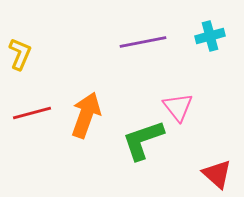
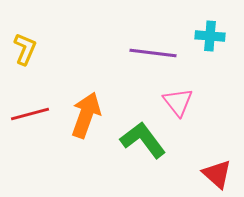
cyan cross: rotated 20 degrees clockwise
purple line: moved 10 px right, 11 px down; rotated 18 degrees clockwise
yellow L-shape: moved 5 px right, 5 px up
pink triangle: moved 5 px up
red line: moved 2 px left, 1 px down
green L-shape: rotated 72 degrees clockwise
